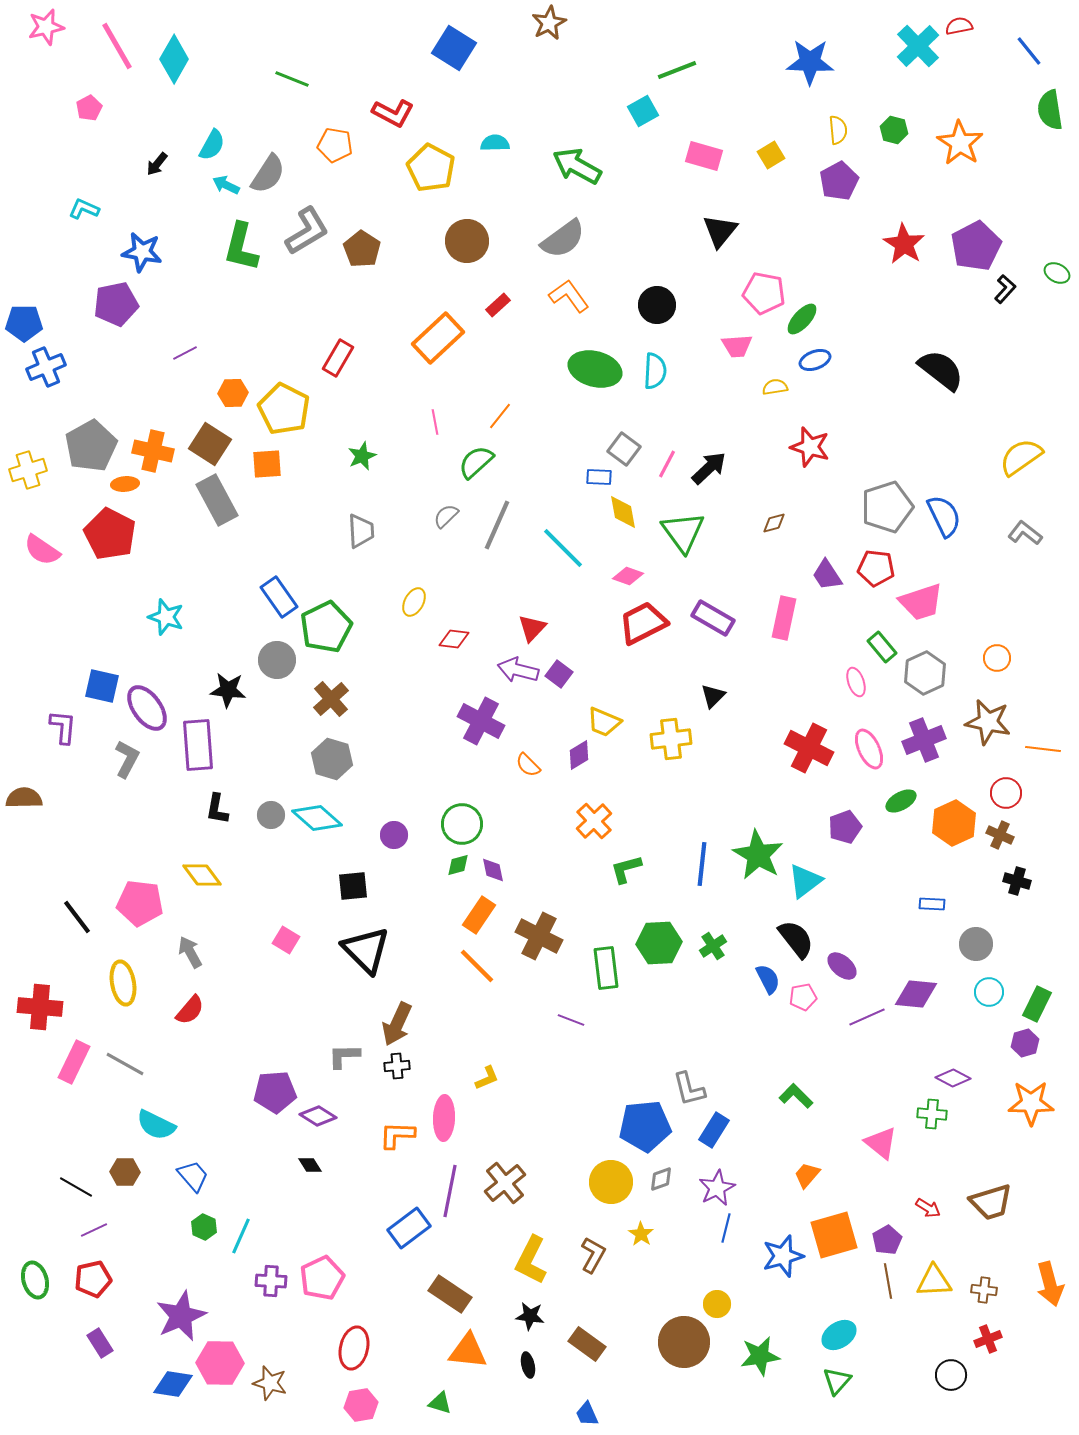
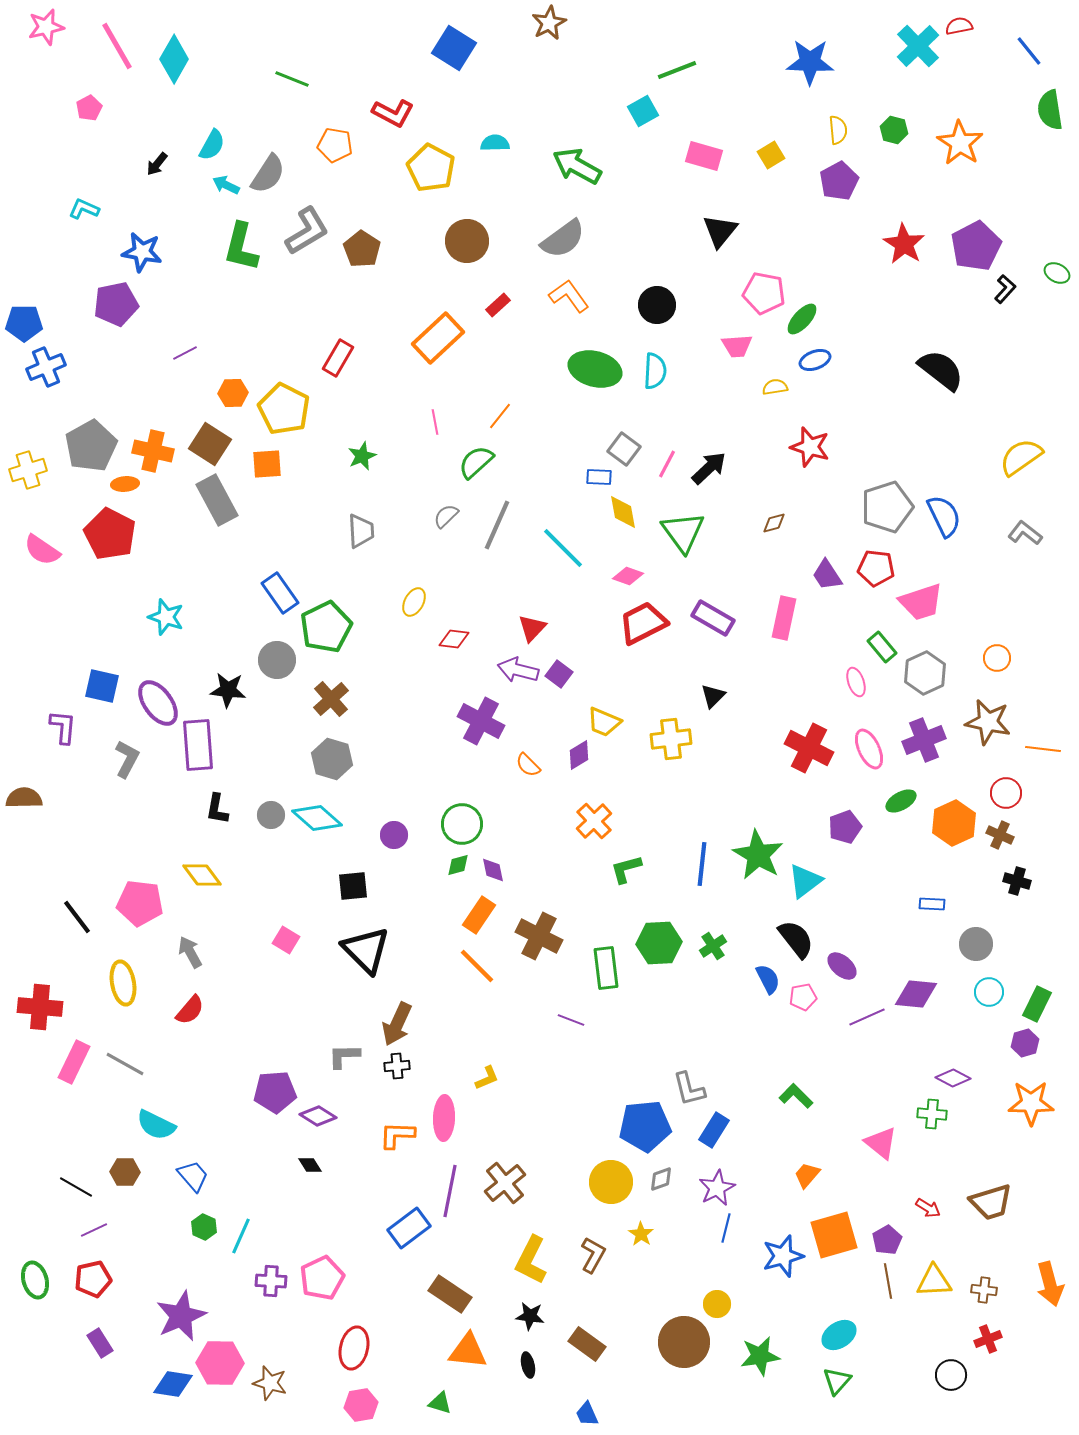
blue rectangle at (279, 597): moved 1 px right, 4 px up
purple ellipse at (147, 708): moved 11 px right, 5 px up
